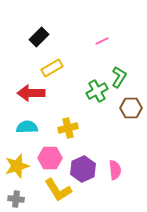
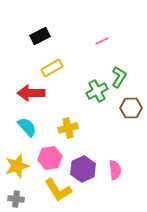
black rectangle: moved 1 px right, 1 px up; rotated 18 degrees clockwise
cyan semicircle: rotated 50 degrees clockwise
pink hexagon: rotated 10 degrees counterclockwise
